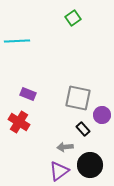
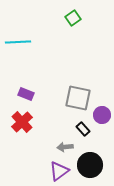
cyan line: moved 1 px right, 1 px down
purple rectangle: moved 2 px left
red cross: moved 3 px right; rotated 15 degrees clockwise
